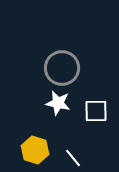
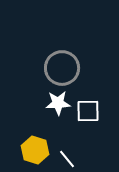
white star: rotated 15 degrees counterclockwise
white square: moved 8 px left
white line: moved 6 px left, 1 px down
